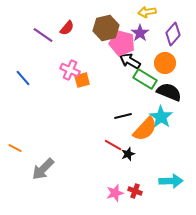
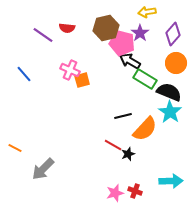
red semicircle: rotated 56 degrees clockwise
orange circle: moved 11 px right
blue line: moved 1 px right, 4 px up
cyan star: moved 9 px right, 5 px up
